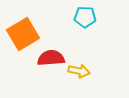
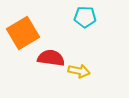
orange square: moved 1 px up
red semicircle: rotated 12 degrees clockwise
